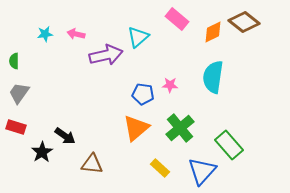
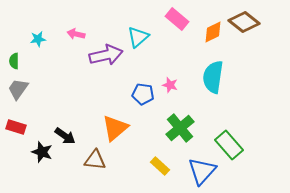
cyan star: moved 7 px left, 5 px down
pink star: rotated 14 degrees clockwise
gray trapezoid: moved 1 px left, 4 px up
orange triangle: moved 21 px left
black star: rotated 20 degrees counterclockwise
brown triangle: moved 3 px right, 4 px up
yellow rectangle: moved 2 px up
